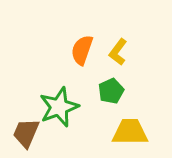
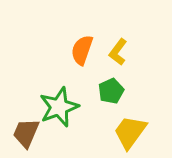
yellow trapezoid: rotated 54 degrees counterclockwise
